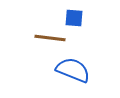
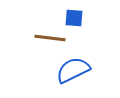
blue semicircle: rotated 48 degrees counterclockwise
